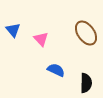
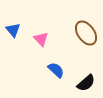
blue semicircle: rotated 18 degrees clockwise
black semicircle: rotated 48 degrees clockwise
